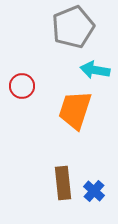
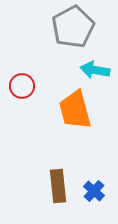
gray pentagon: rotated 6 degrees counterclockwise
orange trapezoid: rotated 33 degrees counterclockwise
brown rectangle: moved 5 px left, 3 px down
